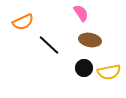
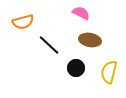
pink semicircle: rotated 30 degrees counterclockwise
orange semicircle: rotated 10 degrees clockwise
black circle: moved 8 px left
yellow semicircle: rotated 115 degrees clockwise
